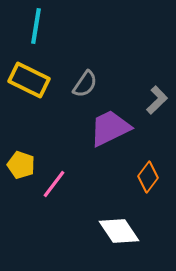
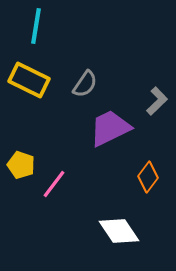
gray L-shape: moved 1 px down
